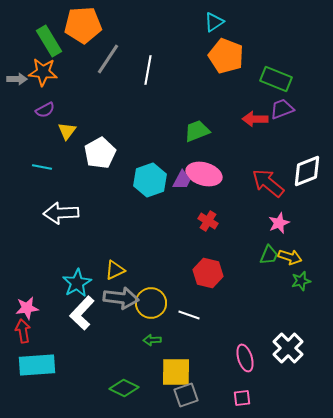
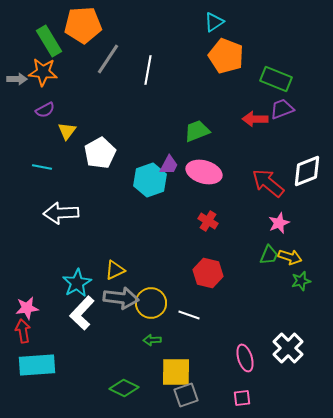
pink ellipse at (204, 174): moved 2 px up
purple trapezoid at (182, 180): moved 13 px left, 15 px up
